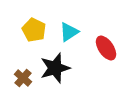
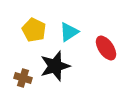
black star: moved 2 px up
brown cross: rotated 24 degrees counterclockwise
